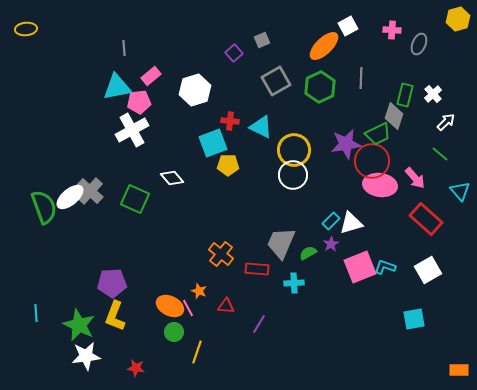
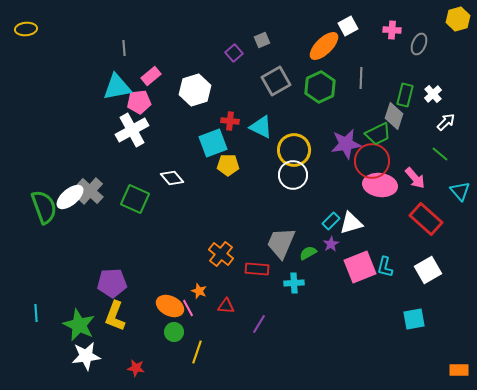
cyan L-shape at (385, 267): rotated 95 degrees counterclockwise
